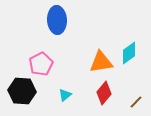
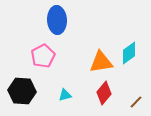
pink pentagon: moved 2 px right, 8 px up
cyan triangle: rotated 24 degrees clockwise
